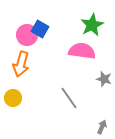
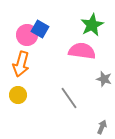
yellow circle: moved 5 px right, 3 px up
